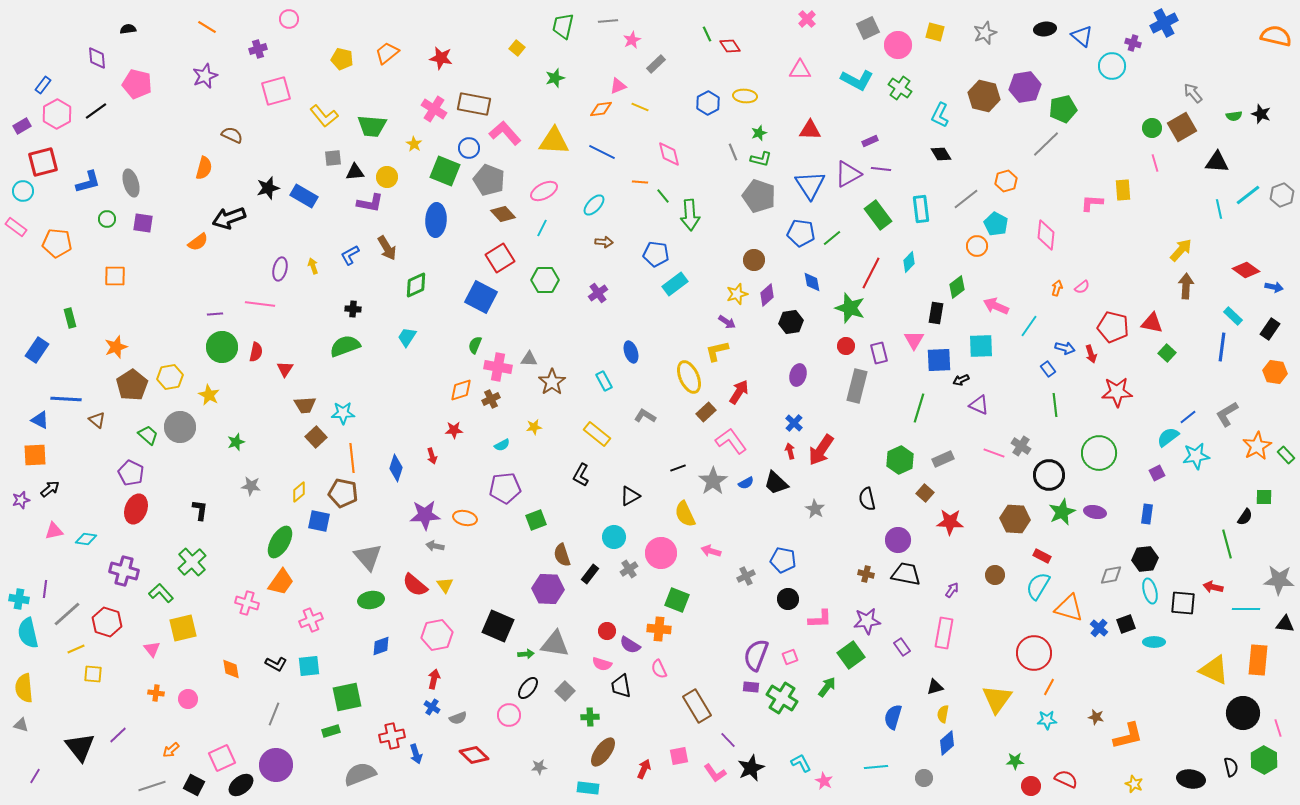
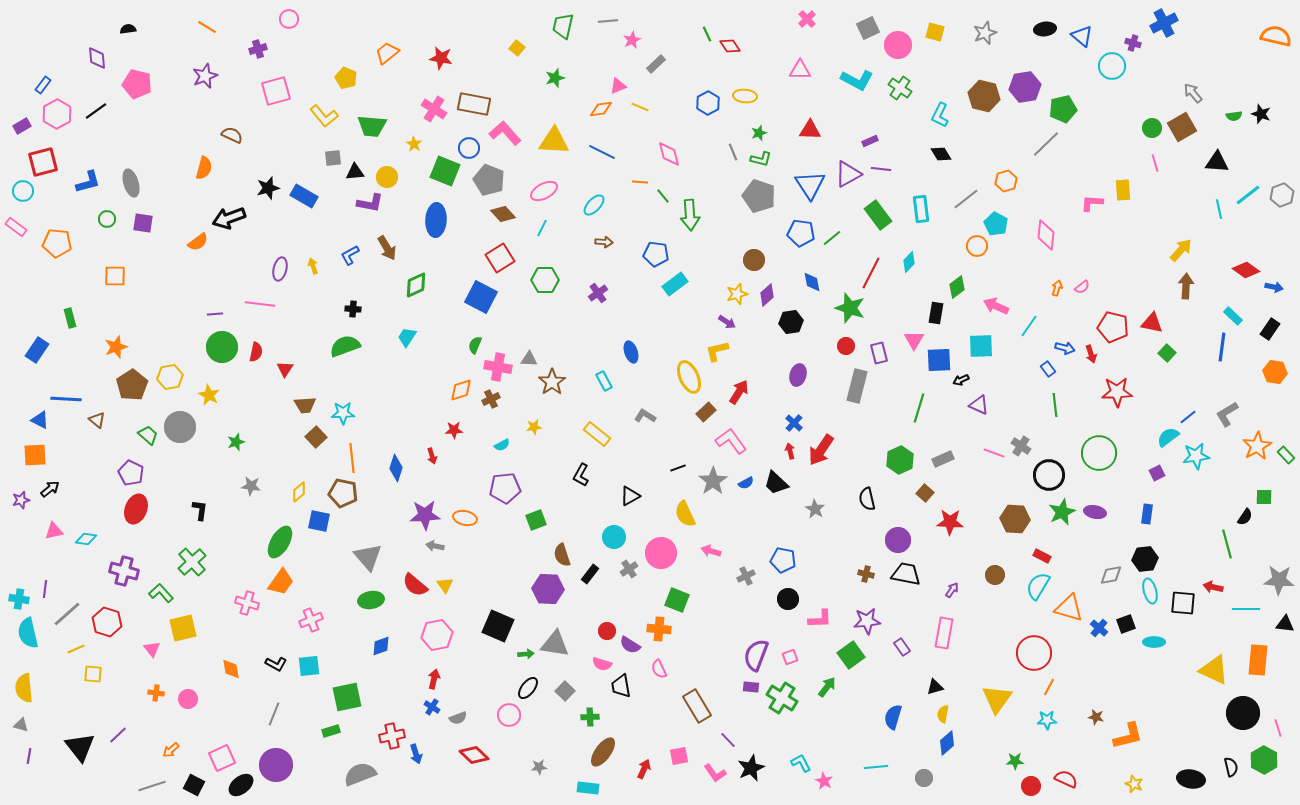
yellow pentagon at (342, 59): moved 4 px right, 19 px down; rotated 10 degrees clockwise
purple line at (35, 776): moved 6 px left, 20 px up; rotated 21 degrees counterclockwise
